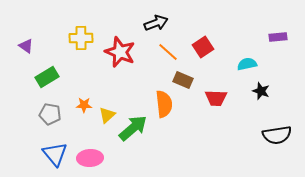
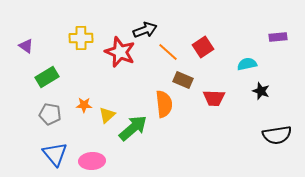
black arrow: moved 11 px left, 7 px down
red trapezoid: moved 2 px left
pink ellipse: moved 2 px right, 3 px down
